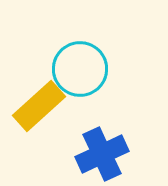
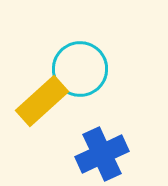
yellow rectangle: moved 3 px right, 5 px up
